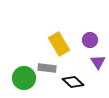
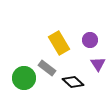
yellow rectangle: moved 1 px up
purple triangle: moved 2 px down
gray rectangle: rotated 30 degrees clockwise
